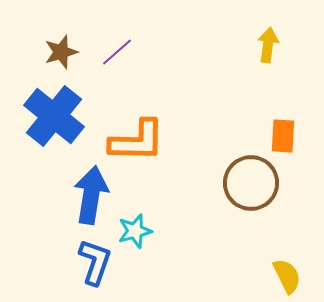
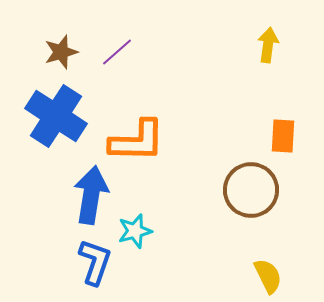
blue cross: moved 2 px right; rotated 6 degrees counterclockwise
brown circle: moved 7 px down
yellow semicircle: moved 19 px left
